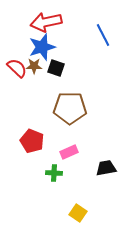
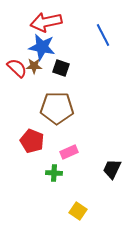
blue star: rotated 28 degrees clockwise
black square: moved 5 px right
brown pentagon: moved 13 px left
black trapezoid: moved 6 px right, 1 px down; rotated 55 degrees counterclockwise
yellow square: moved 2 px up
